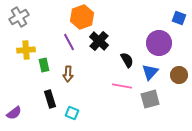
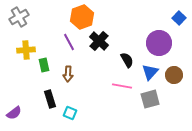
blue square: rotated 24 degrees clockwise
brown circle: moved 5 px left
cyan square: moved 2 px left
